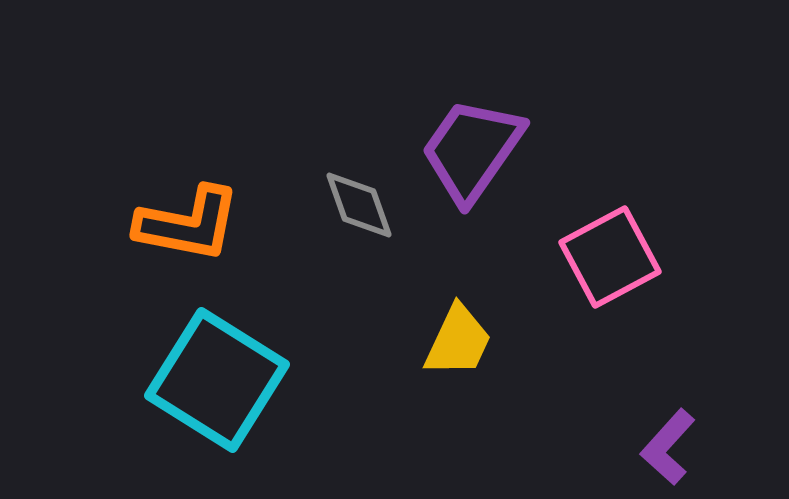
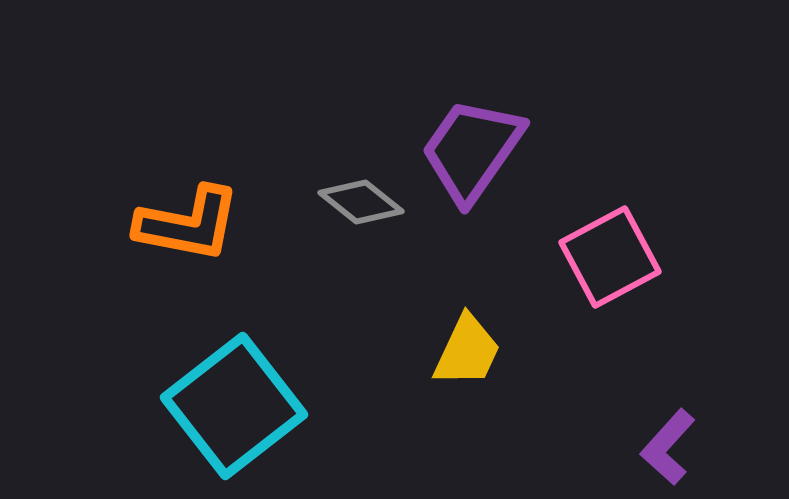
gray diamond: moved 2 px right, 3 px up; rotated 32 degrees counterclockwise
yellow trapezoid: moved 9 px right, 10 px down
cyan square: moved 17 px right, 26 px down; rotated 20 degrees clockwise
